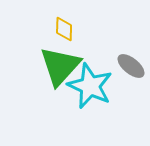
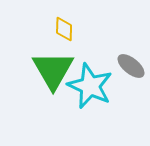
green triangle: moved 7 px left, 4 px down; rotated 12 degrees counterclockwise
